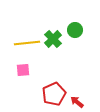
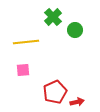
green cross: moved 22 px up
yellow line: moved 1 px left, 1 px up
red pentagon: moved 1 px right, 2 px up
red arrow: rotated 128 degrees clockwise
